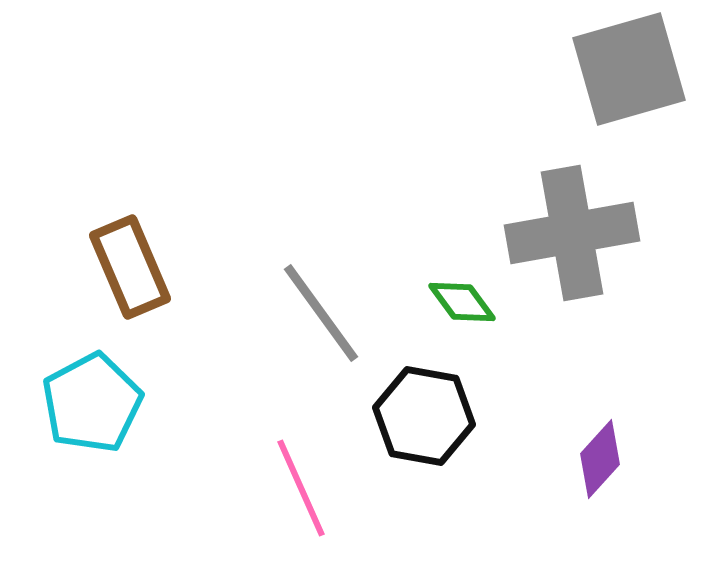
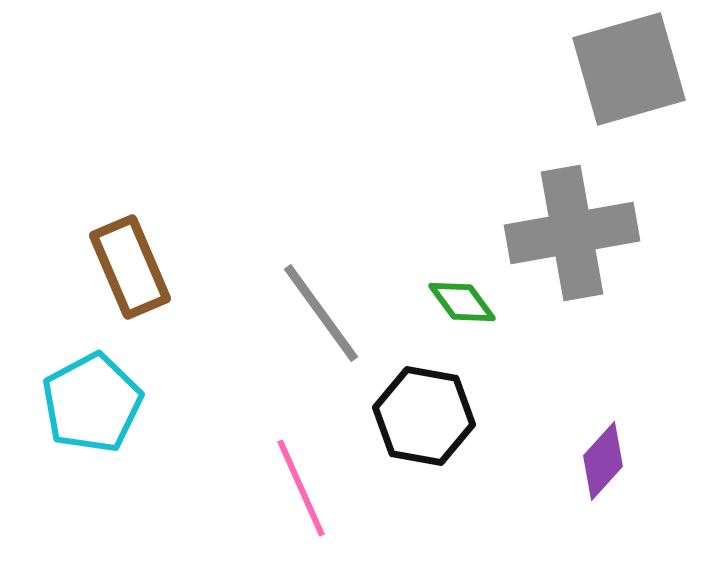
purple diamond: moved 3 px right, 2 px down
